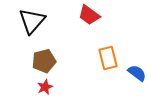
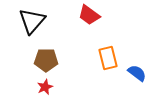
brown pentagon: moved 2 px right, 1 px up; rotated 15 degrees clockwise
